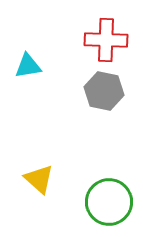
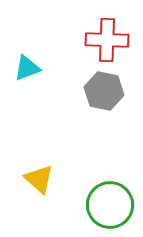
red cross: moved 1 px right
cyan triangle: moved 1 px left, 2 px down; rotated 12 degrees counterclockwise
green circle: moved 1 px right, 3 px down
